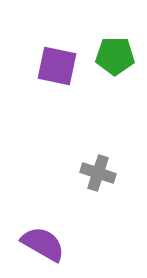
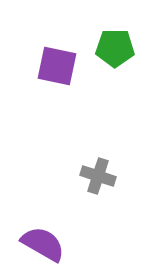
green pentagon: moved 8 px up
gray cross: moved 3 px down
